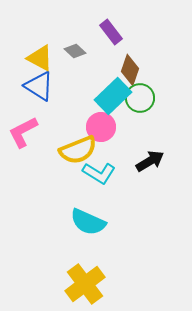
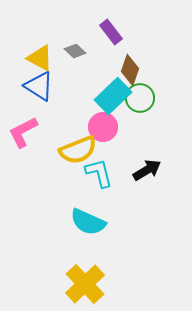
pink circle: moved 2 px right
black arrow: moved 3 px left, 9 px down
cyan L-shape: rotated 136 degrees counterclockwise
yellow cross: rotated 6 degrees counterclockwise
